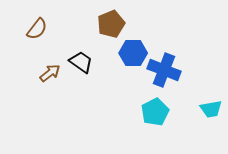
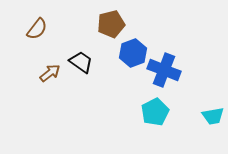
brown pentagon: rotated 8 degrees clockwise
blue hexagon: rotated 20 degrees counterclockwise
cyan trapezoid: moved 2 px right, 7 px down
